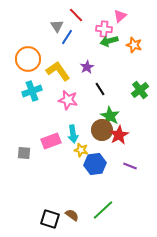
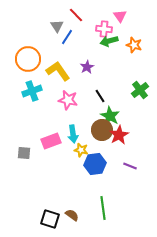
pink triangle: rotated 24 degrees counterclockwise
black line: moved 7 px down
green line: moved 2 px up; rotated 55 degrees counterclockwise
